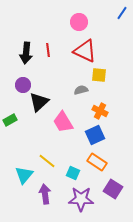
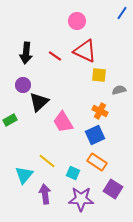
pink circle: moved 2 px left, 1 px up
red line: moved 7 px right, 6 px down; rotated 48 degrees counterclockwise
gray semicircle: moved 38 px right
